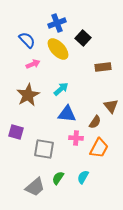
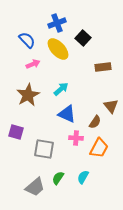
blue triangle: rotated 18 degrees clockwise
